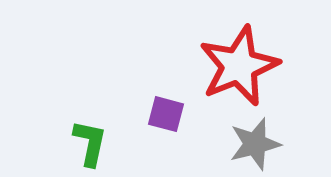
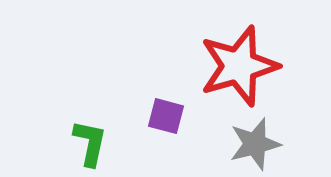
red star: rotated 6 degrees clockwise
purple square: moved 2 px down
